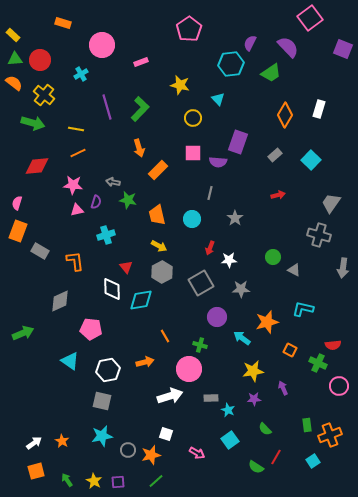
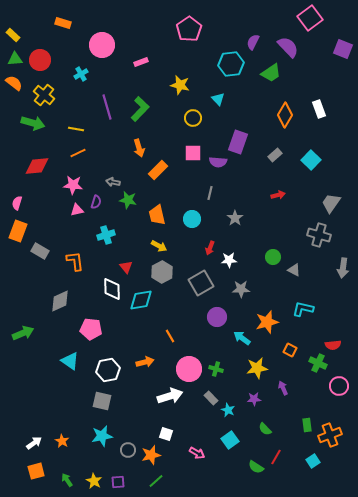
purple semicircle at (250, 43): moved 3 px right, 1 px up
white rectangle at (319, 109): rotated 36 degrees counterclockwise
orange line at (165, 336): moved 5 px right
green cross at (200, 345): moved 16 px right, 24 px down
yellow star at (253, 371): moved 4 px right, 3 px up
gray rectangle at (211, 398): rotated 48 degrees clockwise
